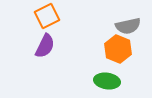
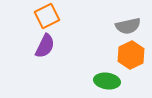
orange hexagon: moved 13 px right, 6 px down; rotated 12 degrees clockwise
